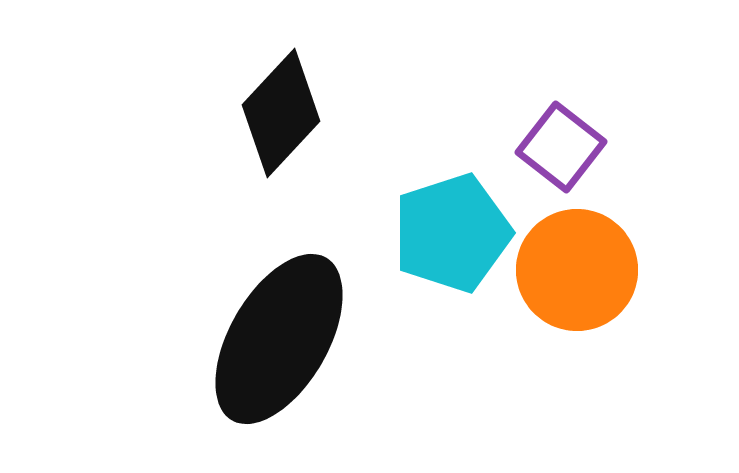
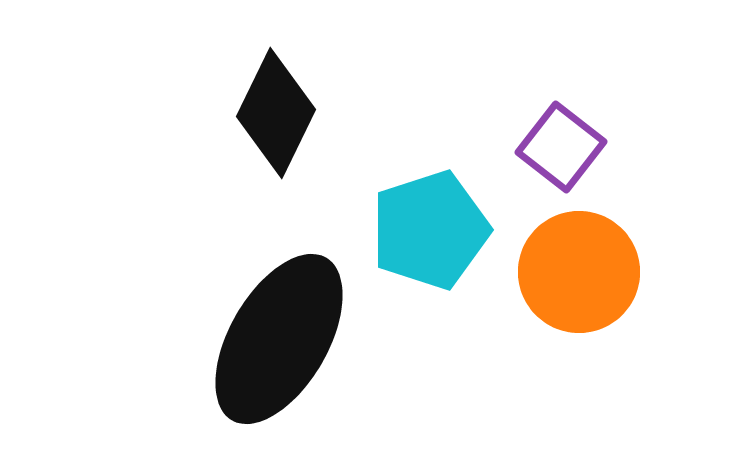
black diamond: moved 5 px left; rotated 17 degrees counterclockwise
cyan pentagon: moved 22 px left, 3 px up
orange circle: moved 2 px right, 2 px down
